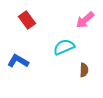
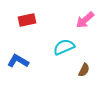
red rectangle: rotated 66 degrees counterclockwise
brown semicircle: rotated 24 degrees clockwise
